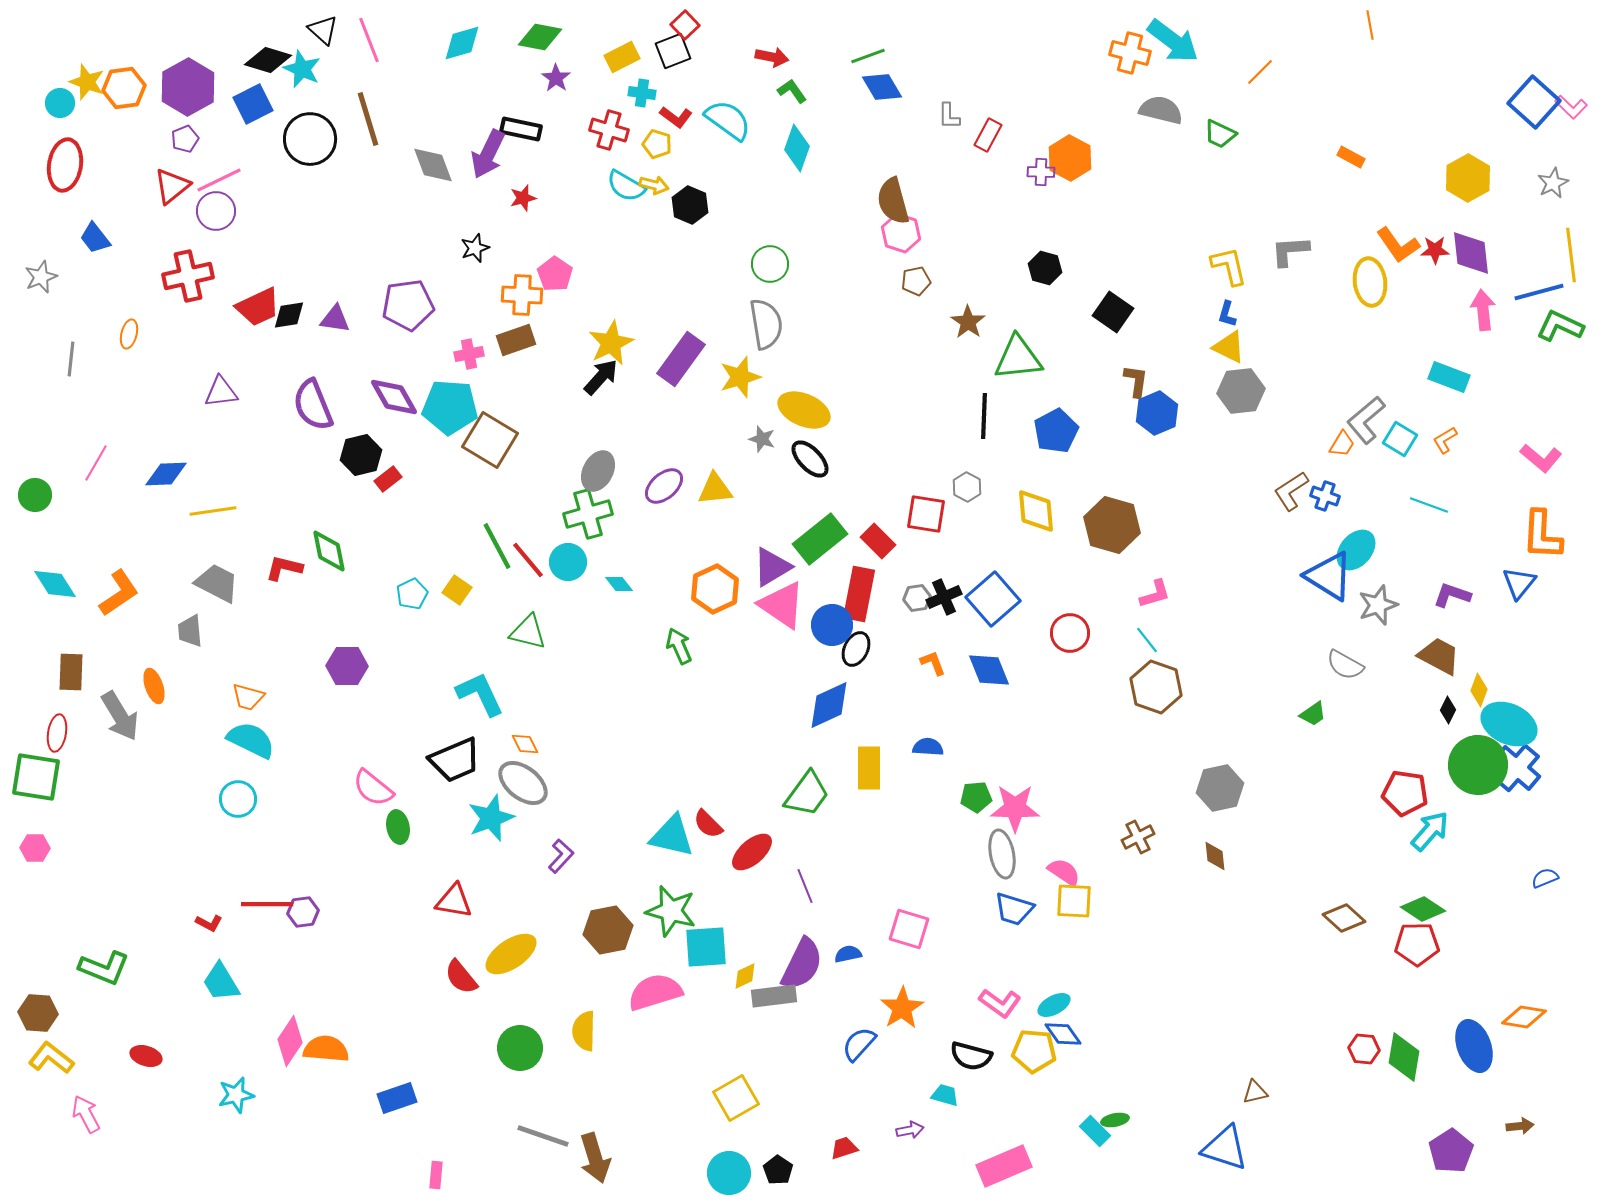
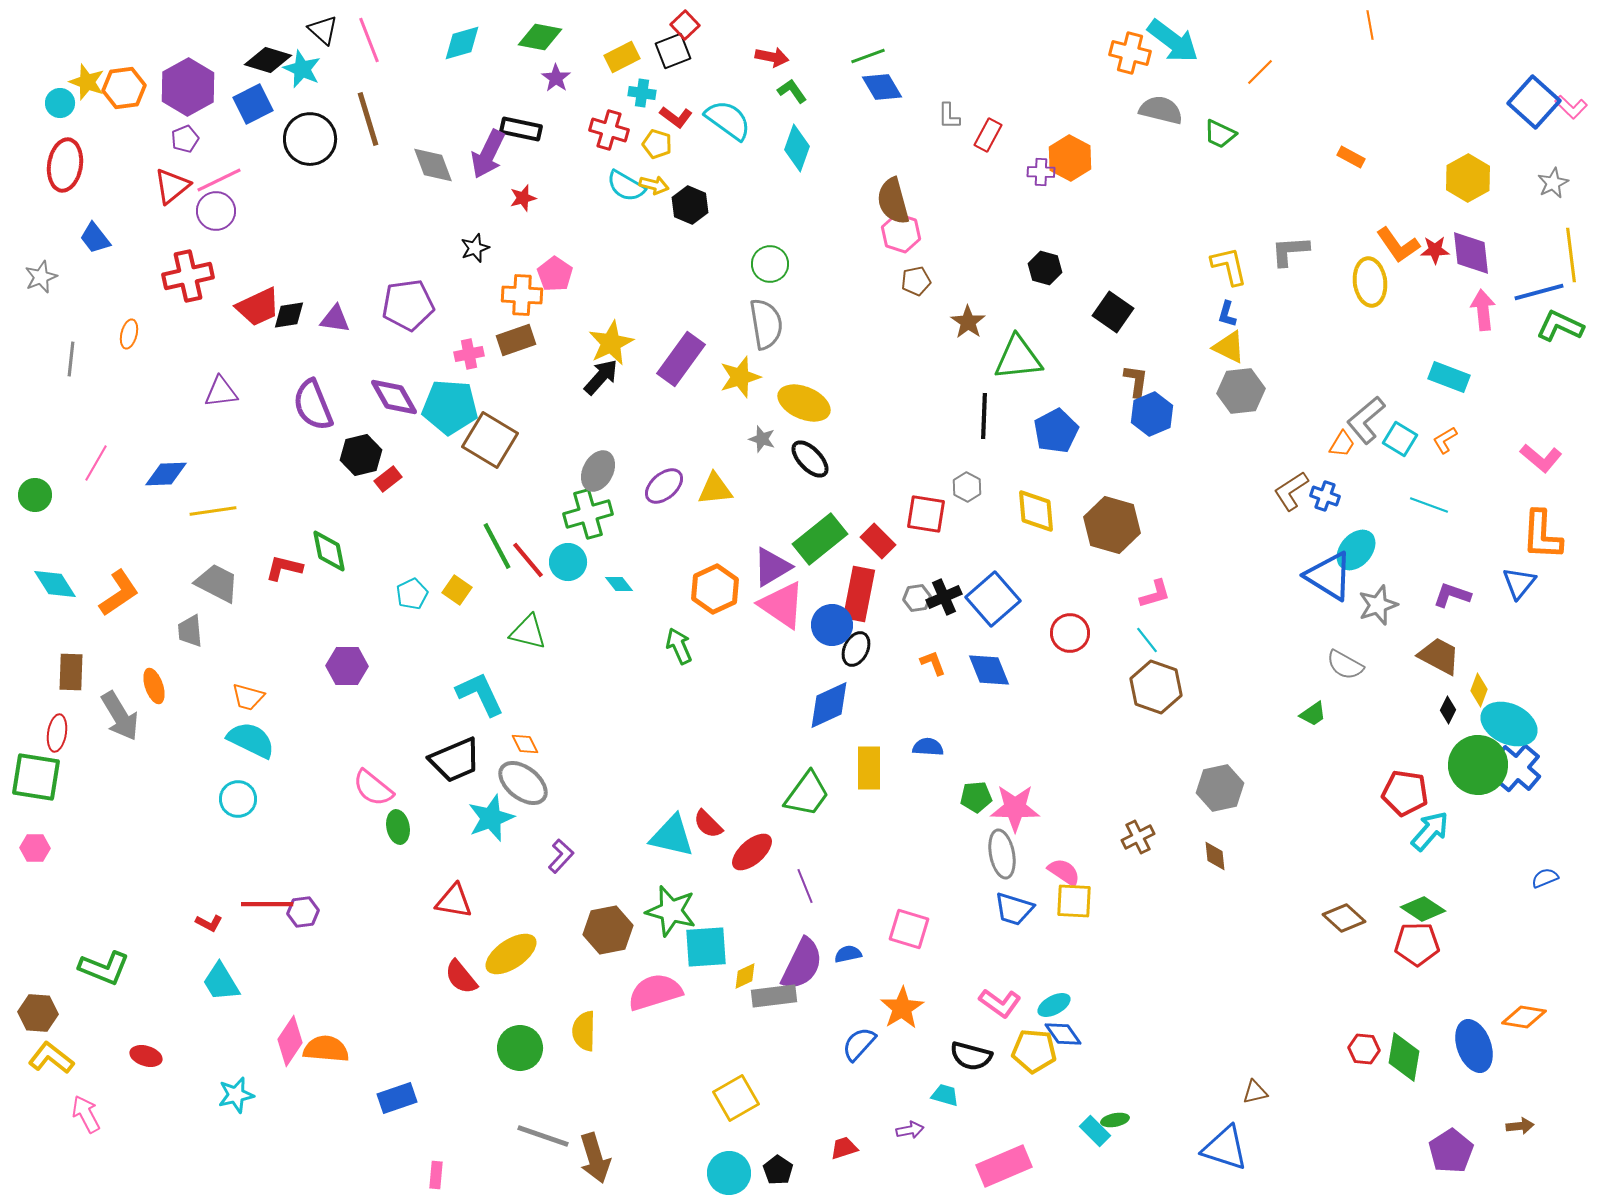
yellow ellipse at (804, 410): moved 7 px up
blue hexagon at (1157, 413): moved 5 px left, 1 px down
